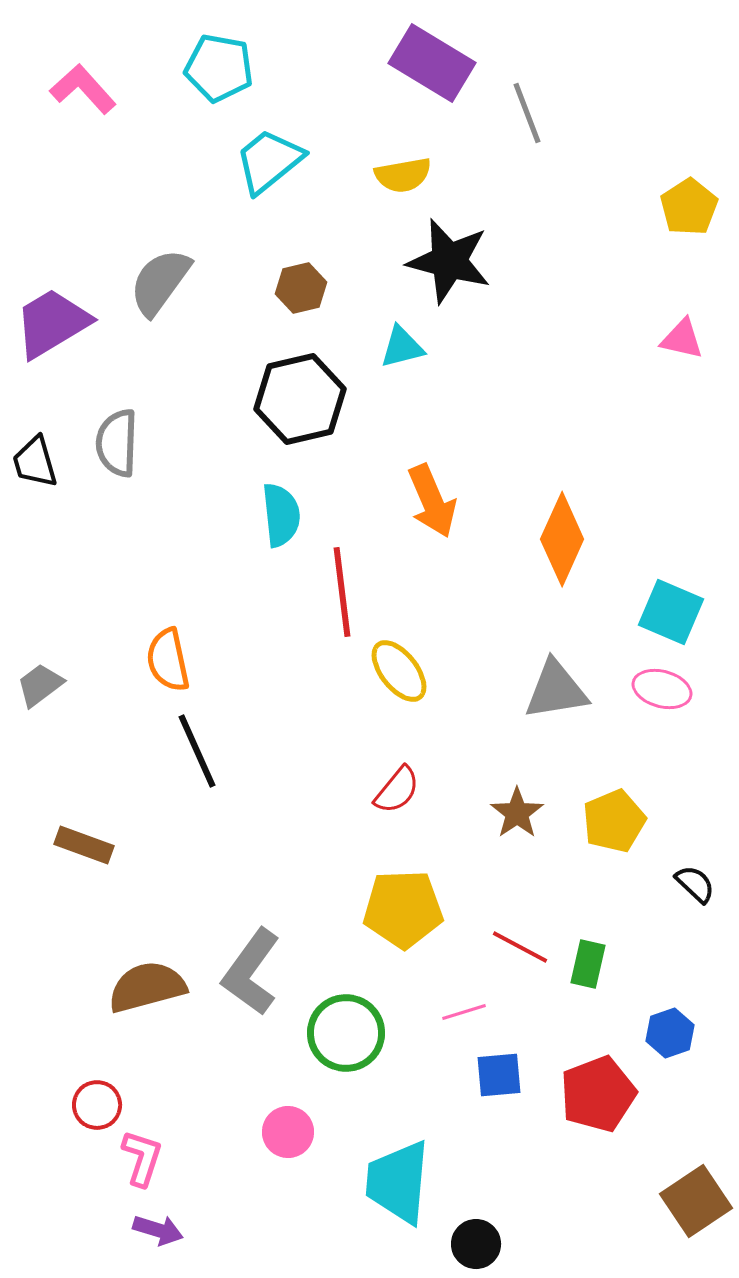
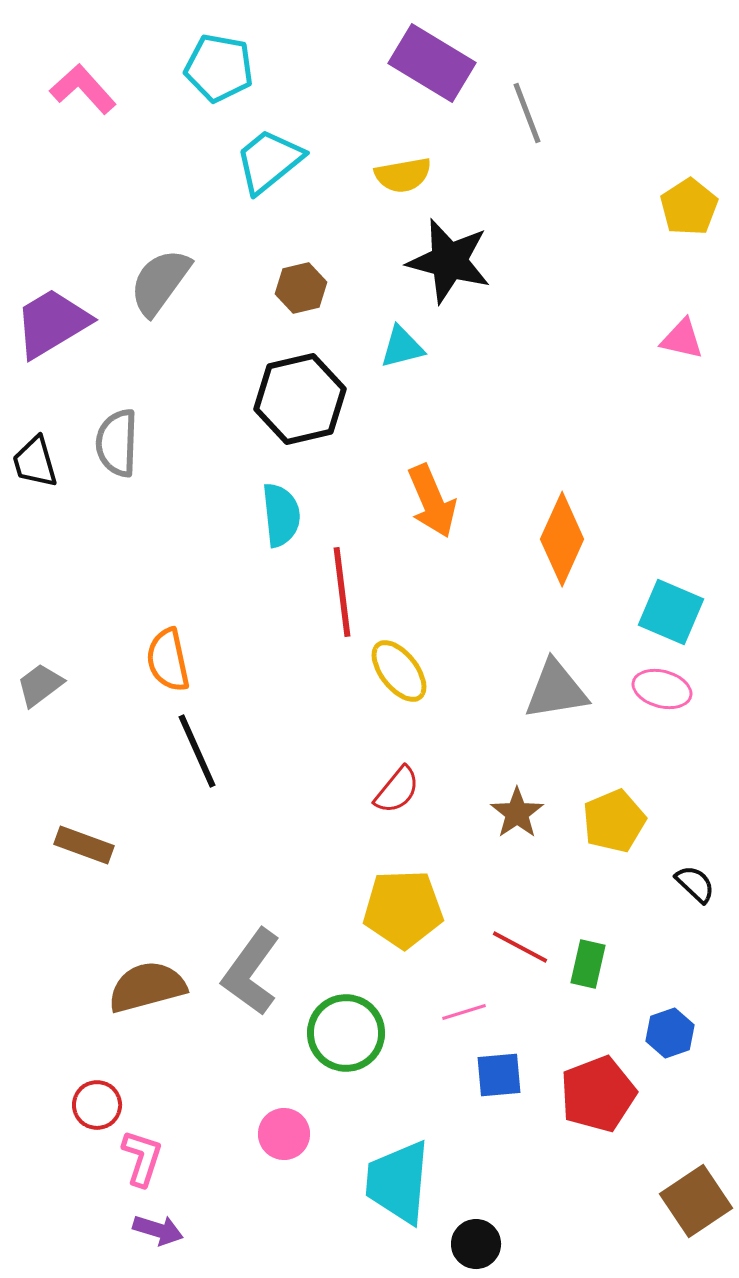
pink circle at (288, 1132): moved 4 px left, 2 px down
